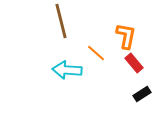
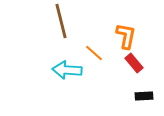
orange line: moved 2 px left
black rectangle: moved 2 px right, 2 px down; rotated 30 degrees clockwise
